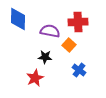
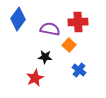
blue diamond: rotated 35 degrees clockwise
purple semicircle: moved 2 px up
